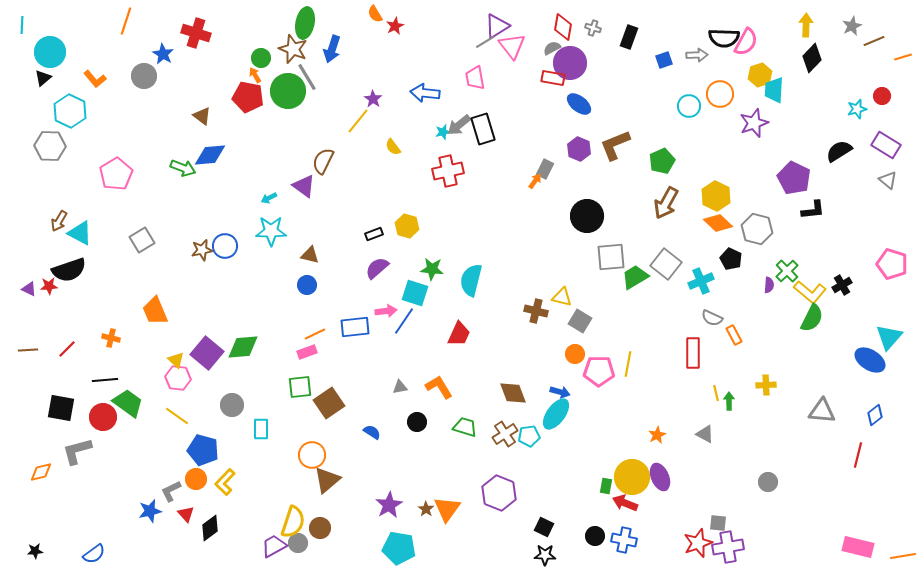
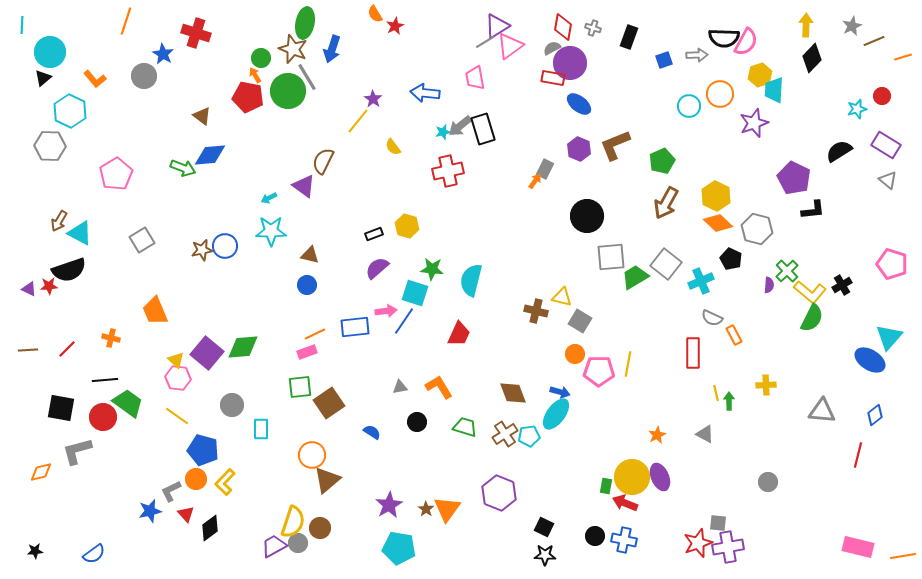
pink triangle at (512, 46): moved 2 px left; rotated 32 degrees clockwise
gray arrow at (459, 125): moved 1 px right, 1 px down
